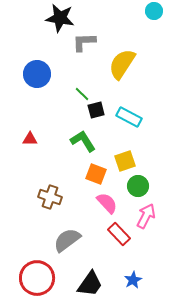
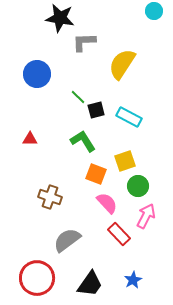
green line: moved 4 px left, 3 px down
